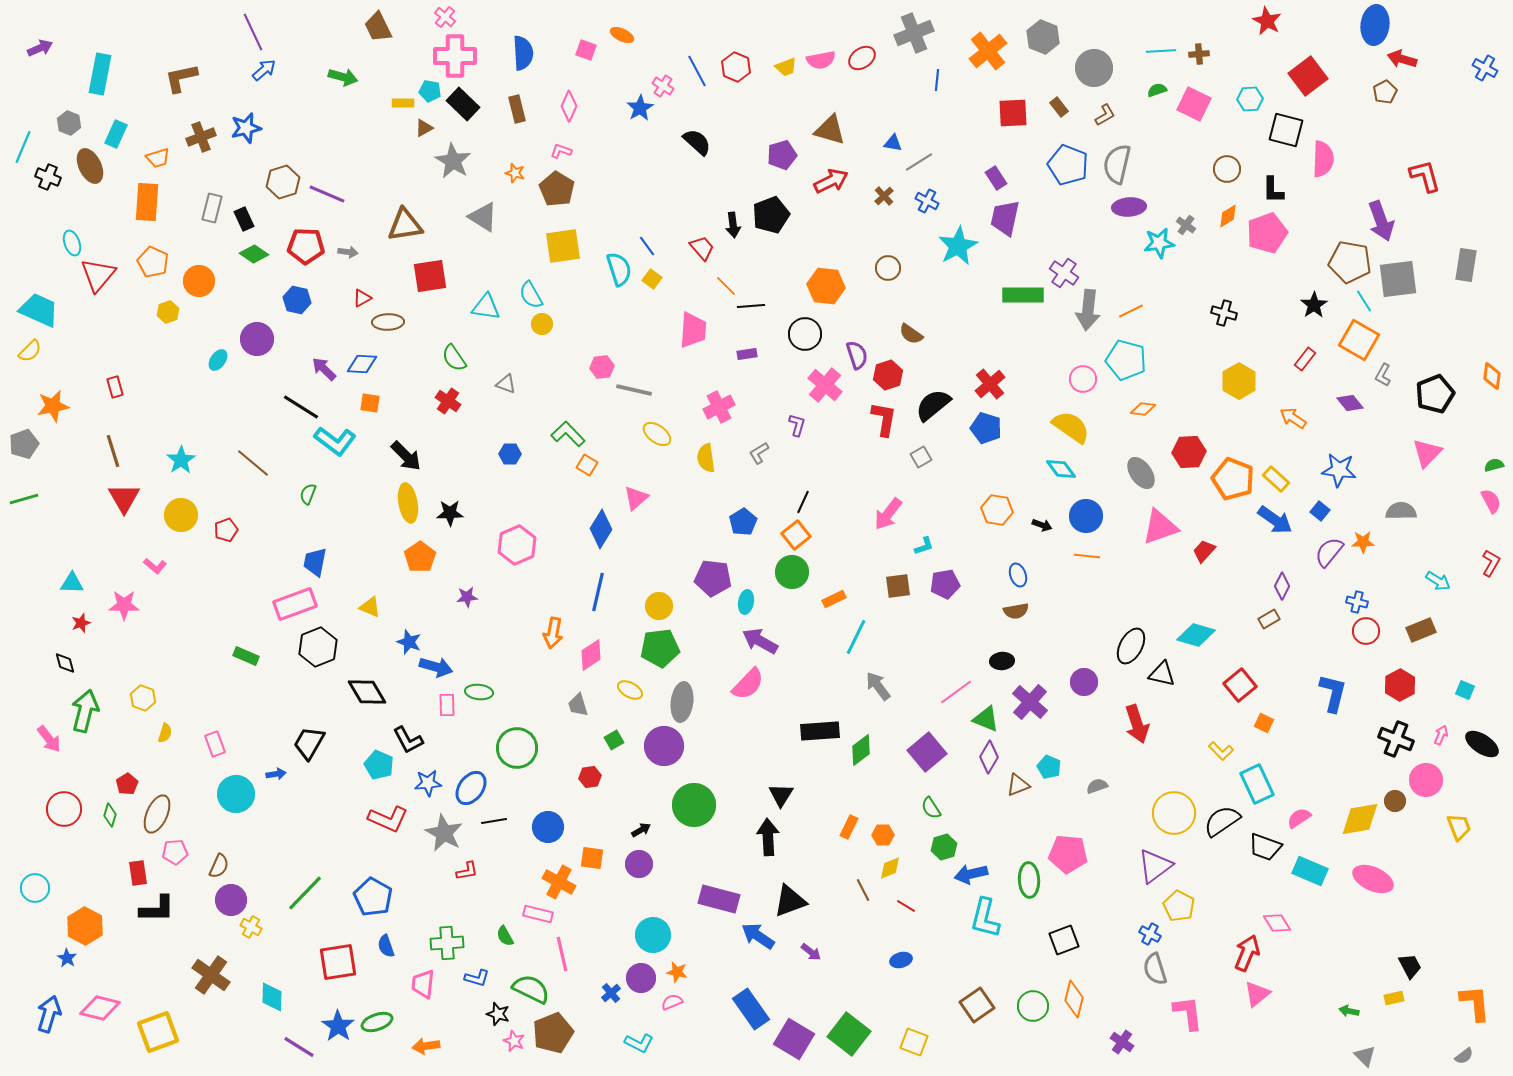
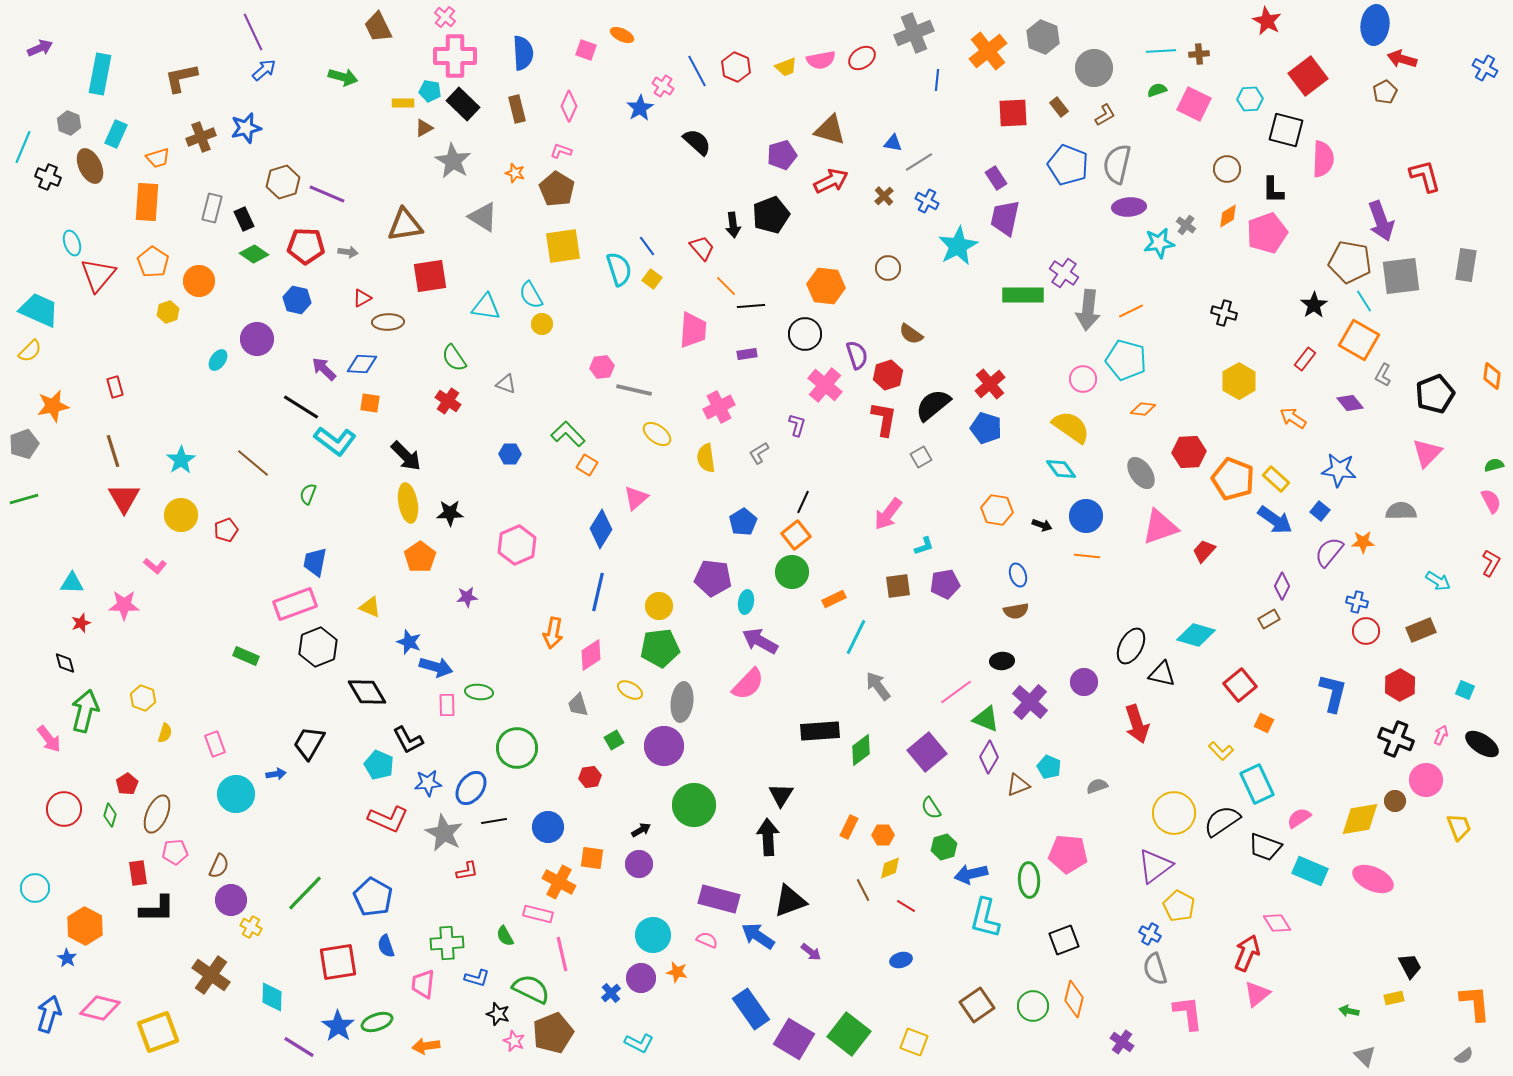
orange pentagon at (153, 262): rotated 8 degrees clockwise
gray square at (1398, 279): moved 3 px right, 3 px up
pink semicircle at (672, 1002): moved 35 px right, 62 px up; rotated 45 degrees clockwise
